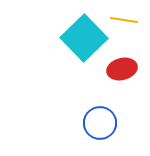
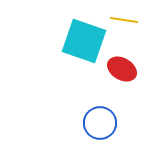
cyan square: moved 3 px down; rotated 27 degrees counterclockwise
red ellipse: rotated 44 degrees clockwise
